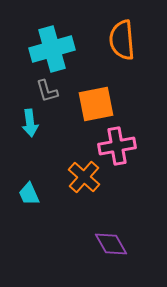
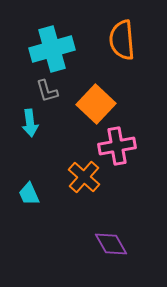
orange square: rotated 36 degrees counterclockwise
